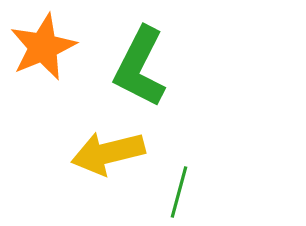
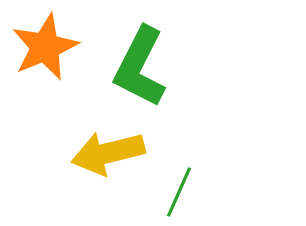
orange star: moved 2 px right
green line: rotated 9 degrees clockwise
